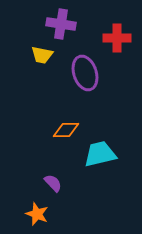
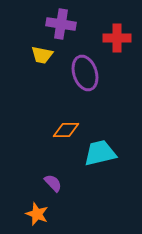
cyan trapezoid: moved 1 px up
